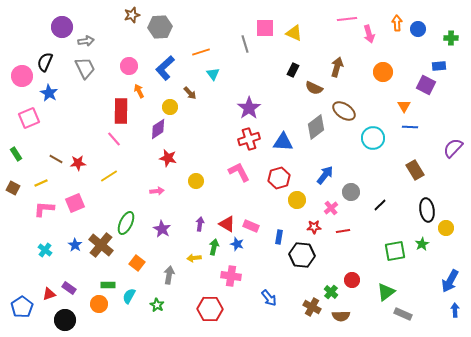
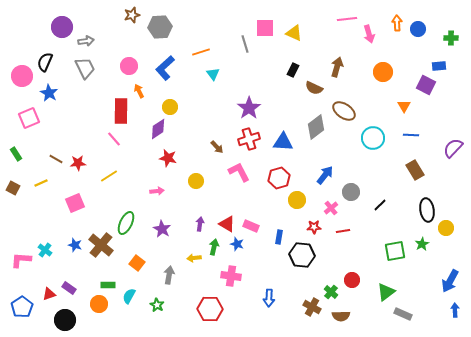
brown arrow at (190, 93): moved 27 px right, 54 px down
blue line at (410, 127): moved 1 px right, 8 px down
pink L-shape at (44, 209): moved 23 px left, 51 px down
blue star at (75, 245): rotated 16 degrees counterclockwise
blue arrow at (269, 298): rotated 42 degrees clockwise
